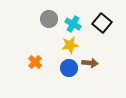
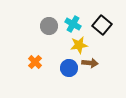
gray circle: moved 7 px down
black square: moved 2 px down
yellow star: moved 9 px right
